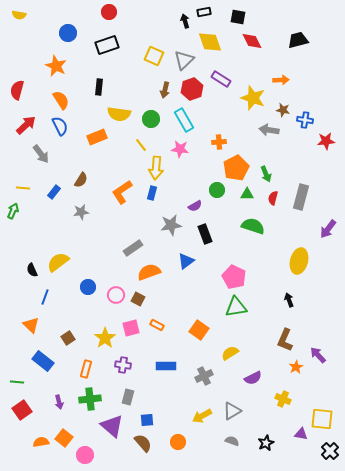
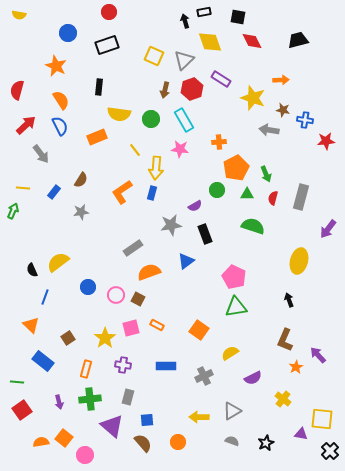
yellow line at (141, 145): moved 6 px left, 5 px down
yellow cross at (283, 399): rotated 14 degrees clockwise
yellow arrow at (202, 416): moved 3 px left, 1 px down; rotated 30 degrees clockwise
